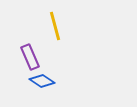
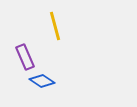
purple rectangle: moved 5 px left
